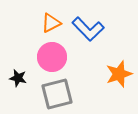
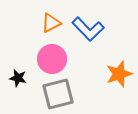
pink circle: moved 2 px down
gray square: moved 1 px right
